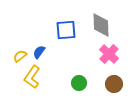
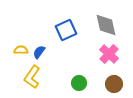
gray diamond: moved 5 px right; rotated 10 degrees counterclockwise
blue square: rotated 20 degrees counterclockwise
yellow semicircle: moved 1 px right, 6 px up; rotated 40 degrees clockwise
